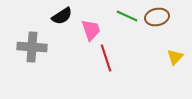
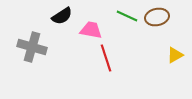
pink trapezoid: rotated 60 degrees counterclockwise
gray cross: rotated 12 degrees clockwise
yellow triangle: moved 2 px up; rotated 18 degrees clockwise
